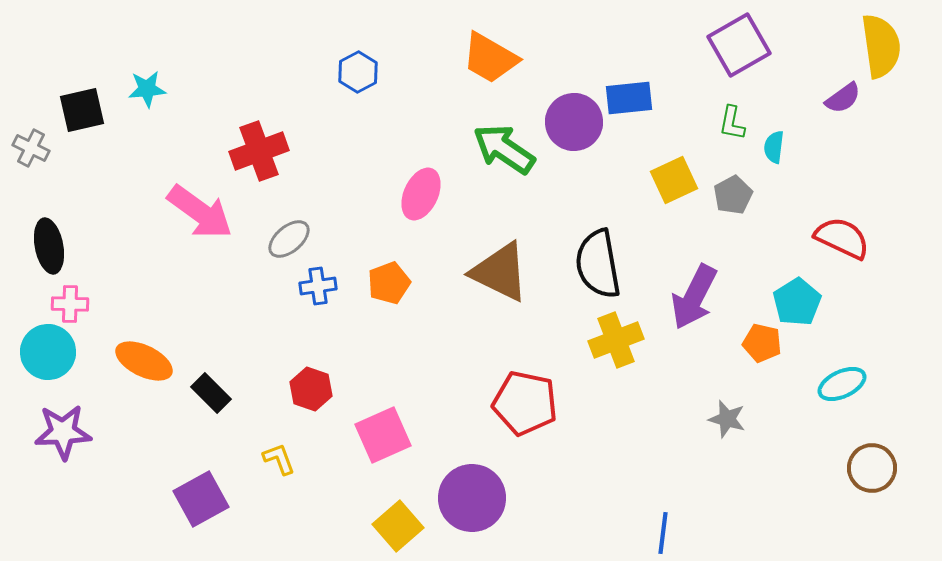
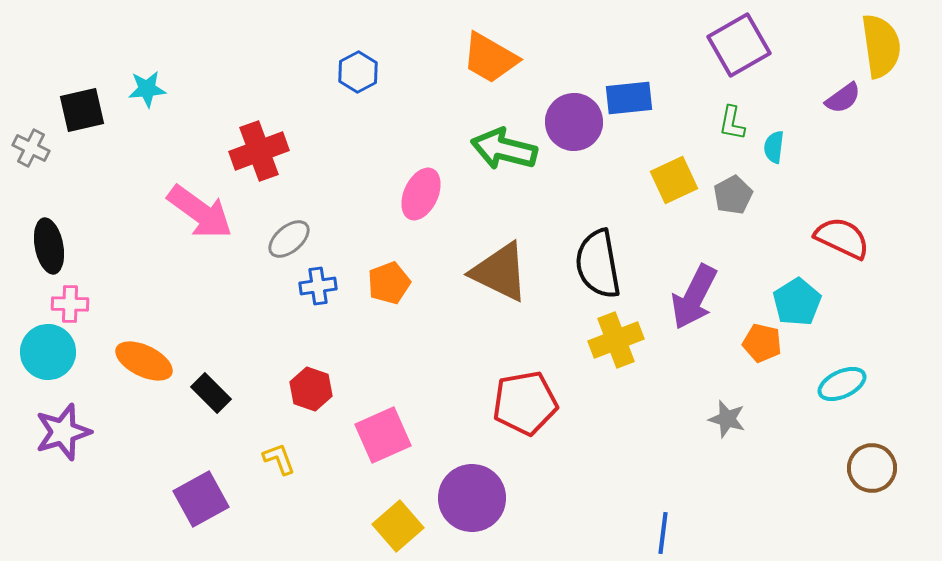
green arrow at (504, 149): rotated 20 degrees counterclockwise
red pentagon at (525, 403): rotated 22 degrees counterclockwise
purple star at (63, 432): rotated 14 degrees counterclockwise
